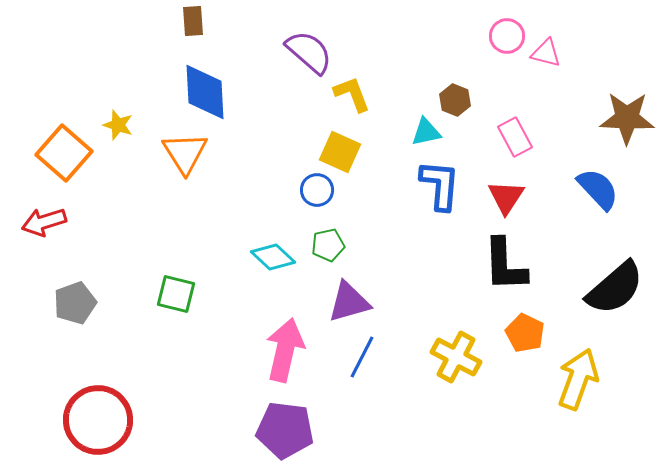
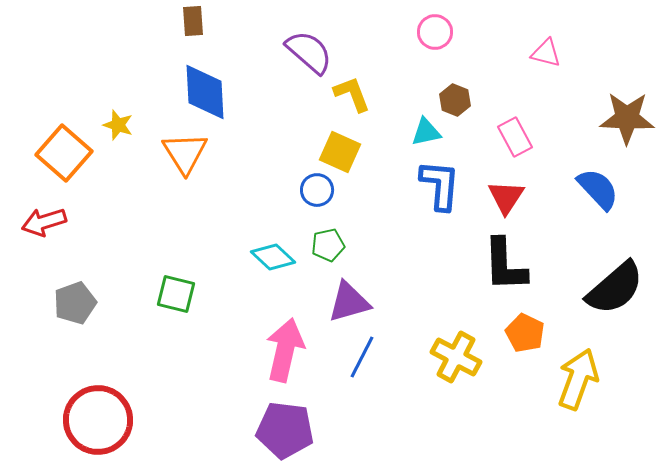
pink circle: moved 72 px left, 4 px up
